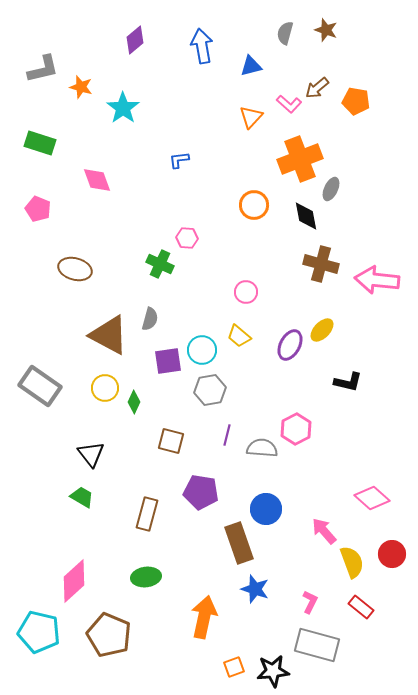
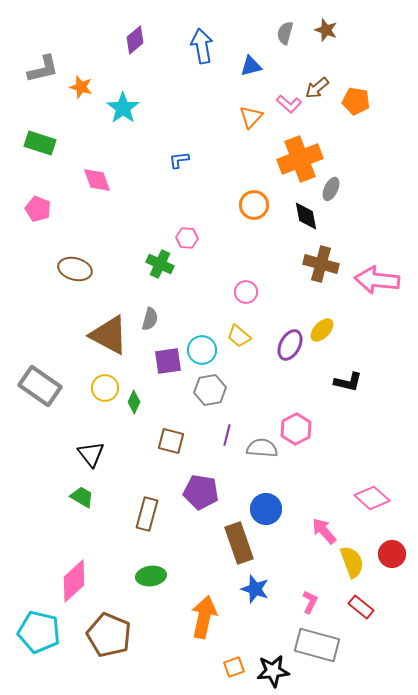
green ellipse at (146, 577): moved 5 px right, 1 px up
